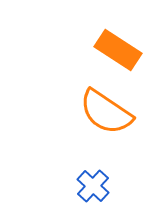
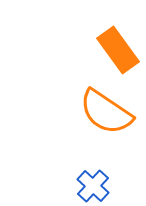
orange rectangle: rotated 21 degrees clockwise
